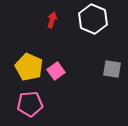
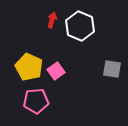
white hexagon: moved 13 px left, 7 px down
pink pentagon: moved 6 px right, 3 px up
